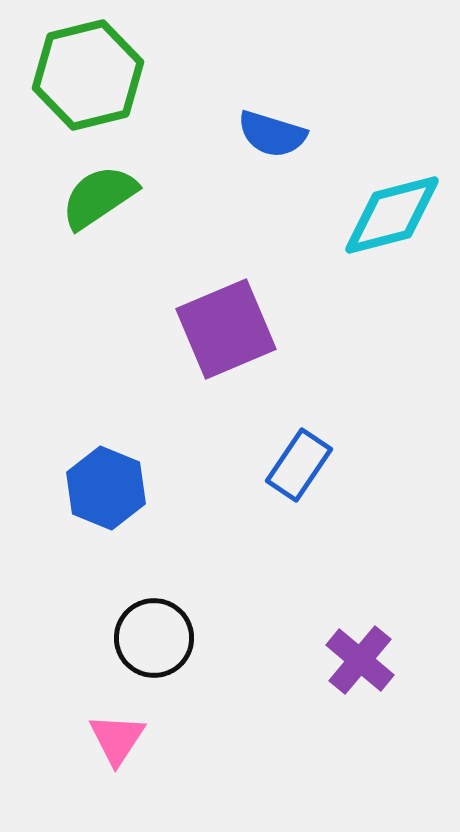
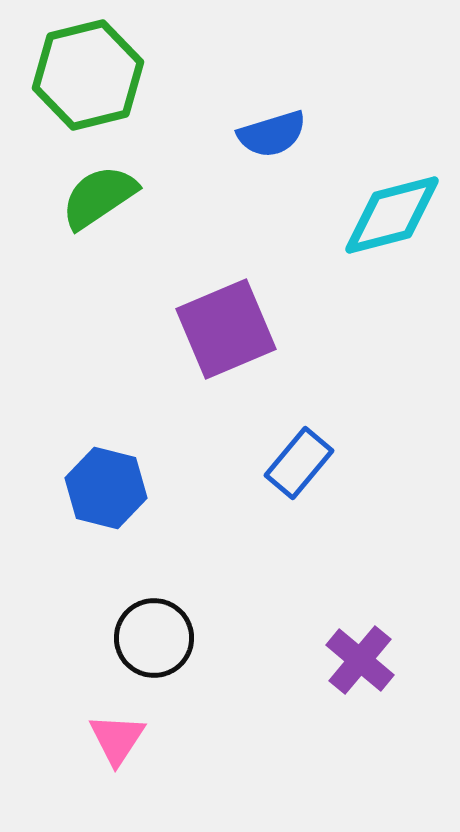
blue semicircle: rotated 34 degrees counterclockwise
blue rectangle: moved 2 px up; rotated 6 degrees clockwise
blue hexagon: rotated 8 degrees counterclockwise
